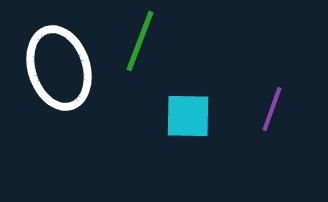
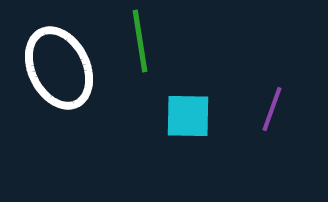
green line: rotated 30 degrees counterclockwise
white ellipse: rotated 8 degrees counterclockwise
